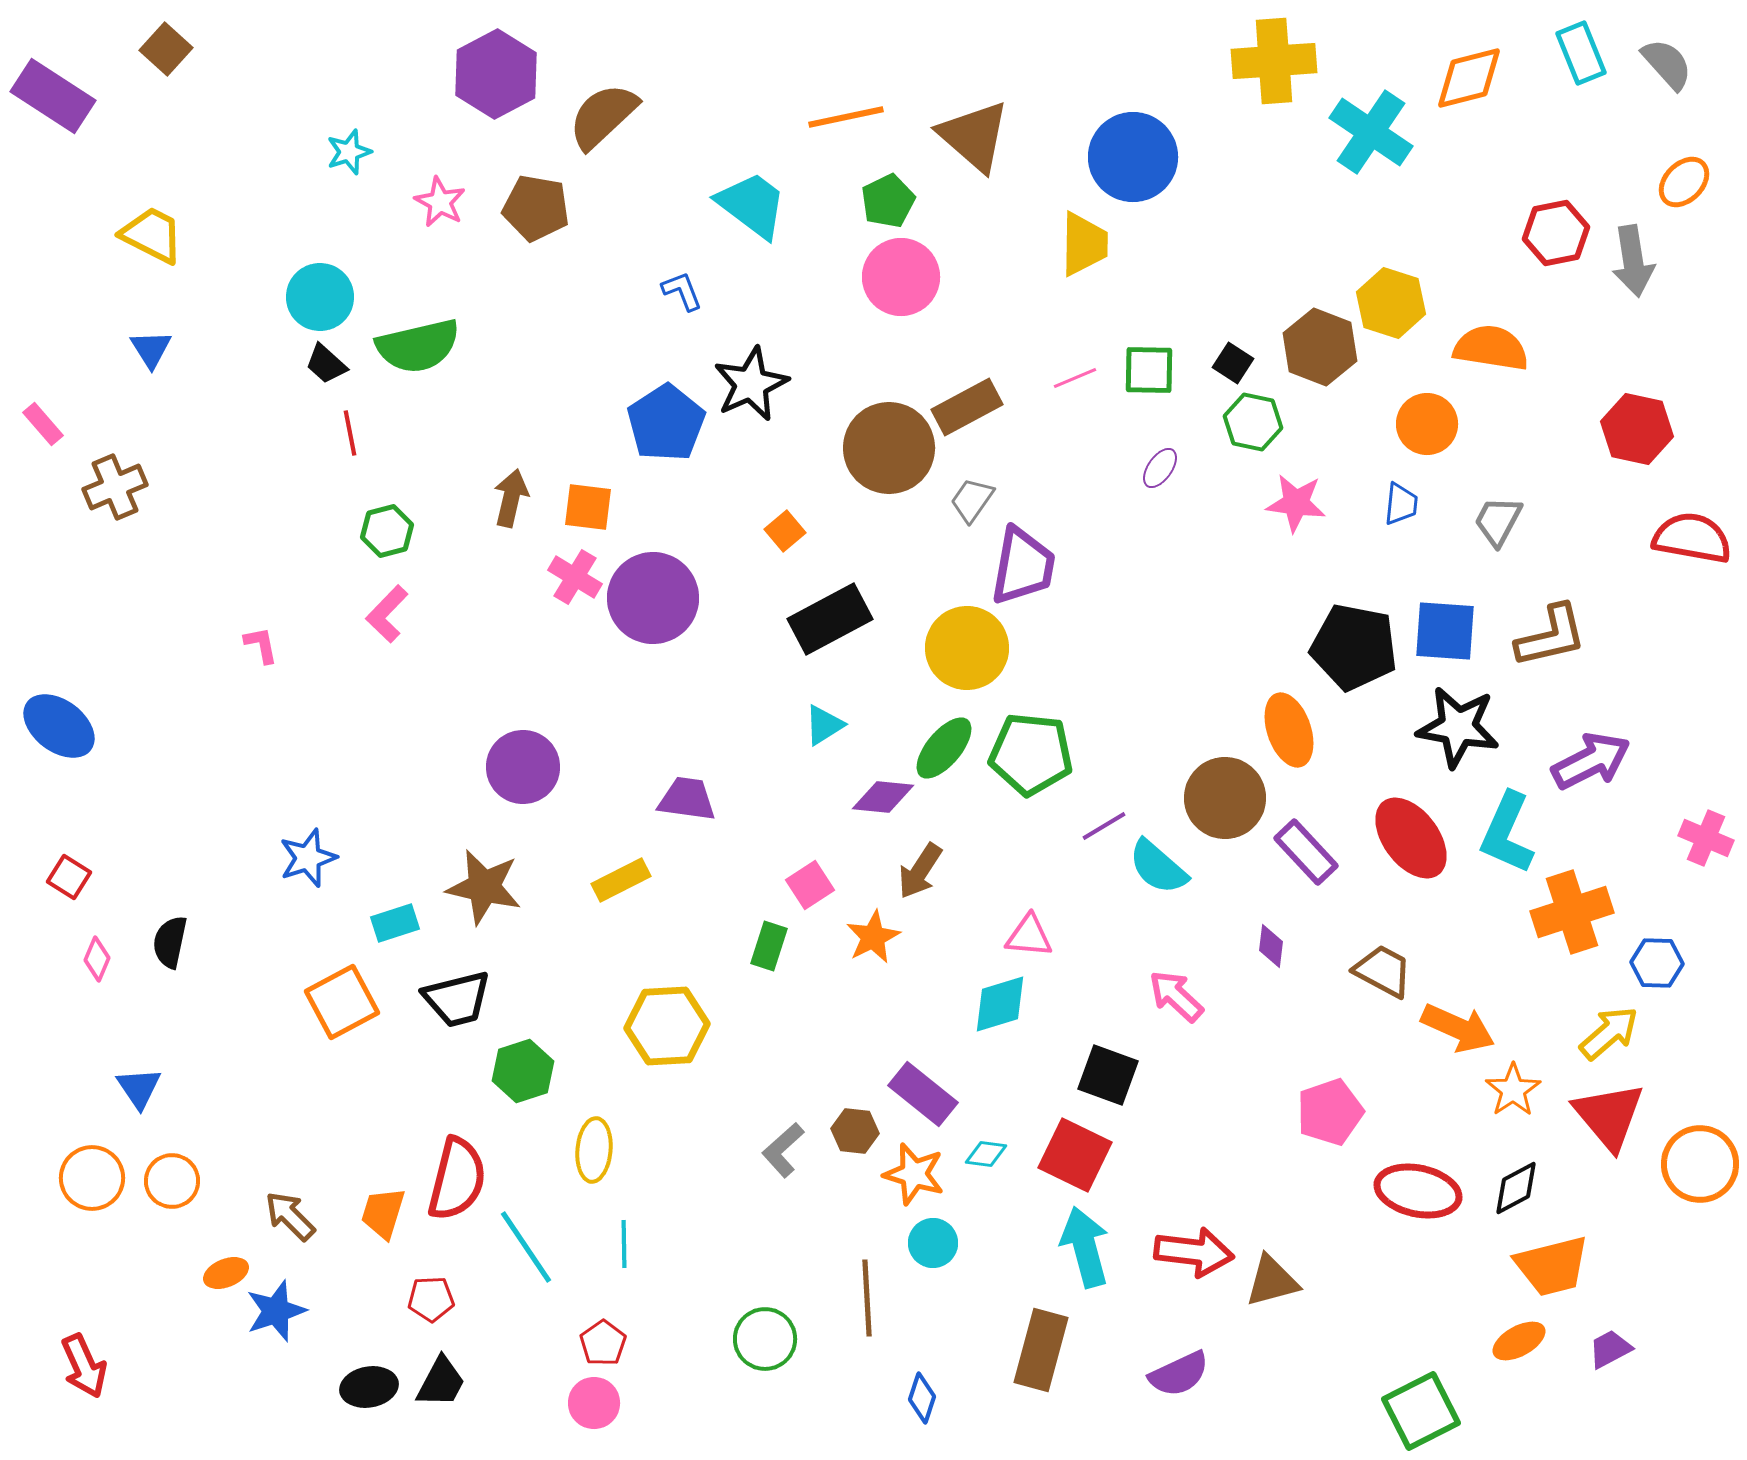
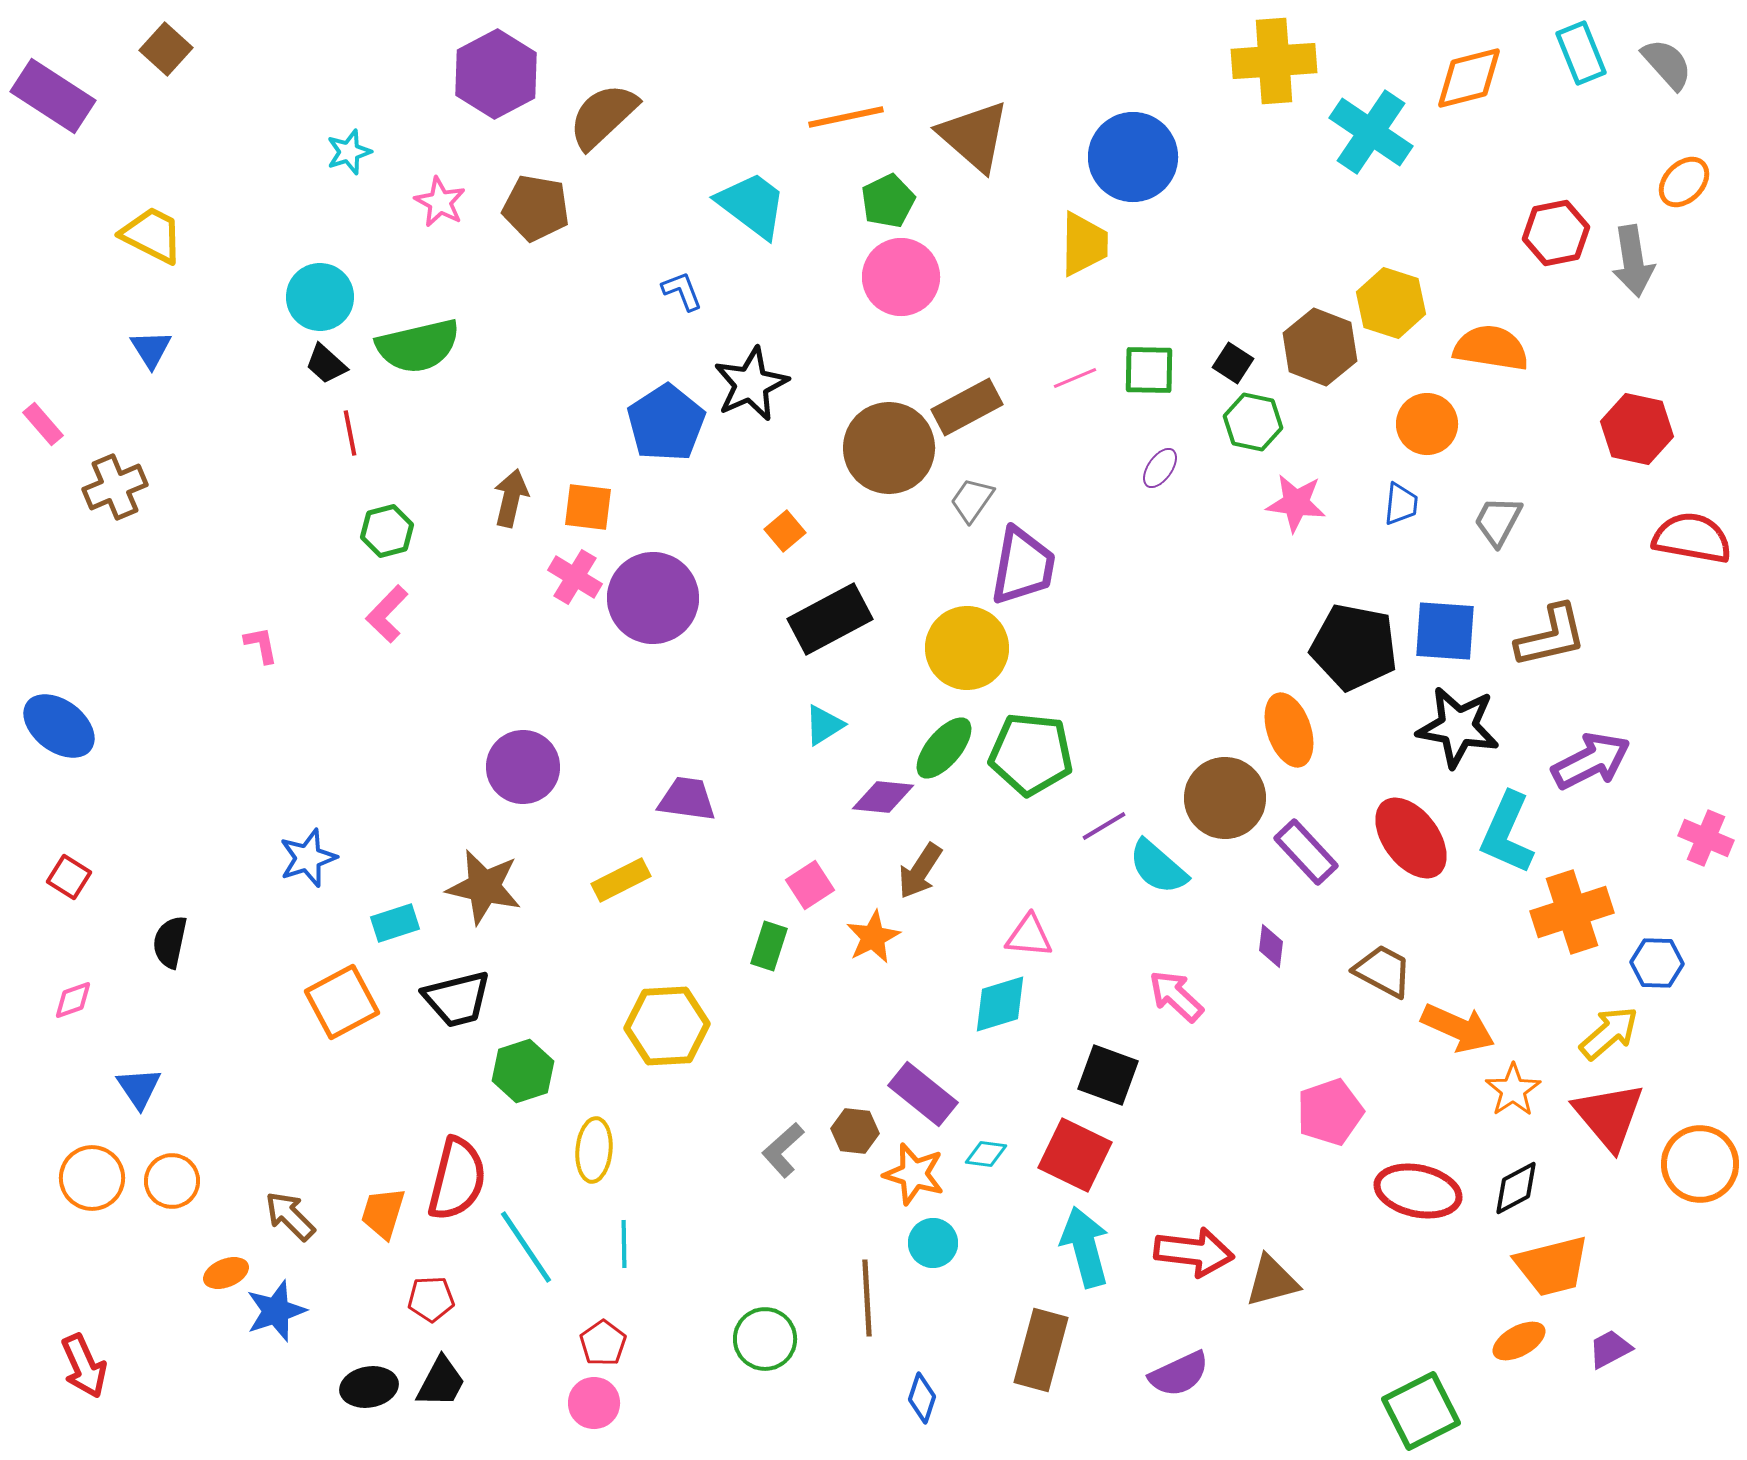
pink diamond at (97, 959): moved 24 px left, 41 px down; rotated 48 degrees clockwise
